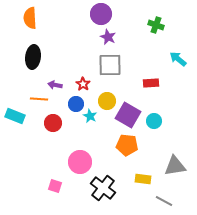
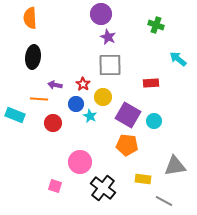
yellow circle: moved 4 px left, 4 px up
cyan rectangle: moved 1 px up
